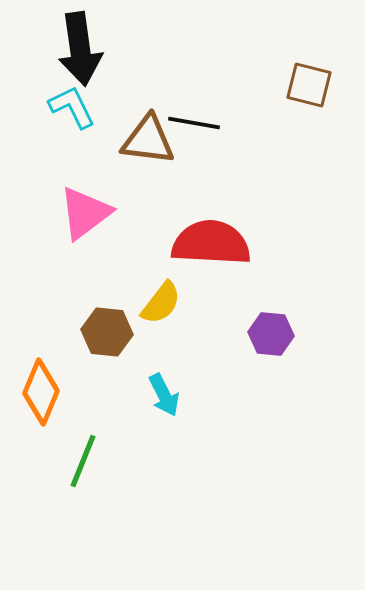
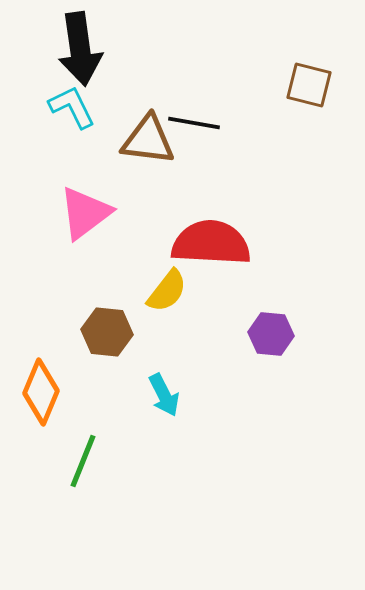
yellow semicircle: moved 6 px right, 12 px up
